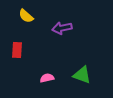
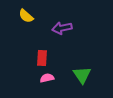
red rectangle: moved 25 px right, 8 px down
green triangle: rotated 36 degrees clockwise
